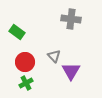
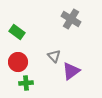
gray cross: rotated 24 degrees clockwise
red circle: moved 7 px left
purple triangle: rotated 24 degrees clockwise
green cross: rotated 24 degrees clockwise
